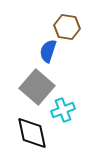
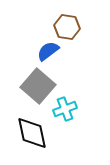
blue semicircle: rotated 35 degrees clockwise
gray square: moved 1 px right, 1 px up
cyan cross: moved 2 px right, 1 px up
